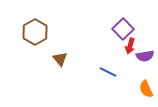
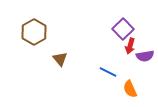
brown hexagon: moved 1 px left
orange semicircle: moved 16 px left
